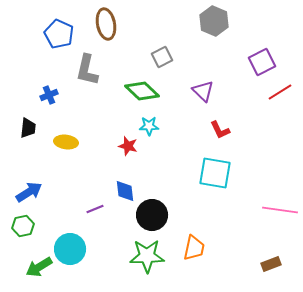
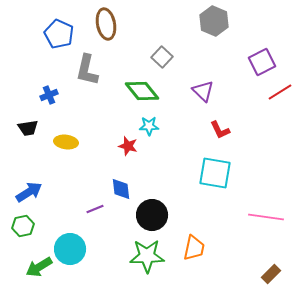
gray square: rotated 20 degrees counterclockwise
green diamond: rotated 8 degrees clockwise
black trapezoid: rotated 75 degrees clockwise
blue diamond: moved 4 px left, 2 px up
pink line: moved 14 px left, 7 px down
brown rectangle: moved 10 px down; rotated 24 degrees counterclockwise
